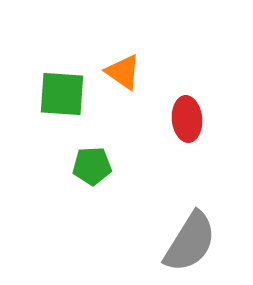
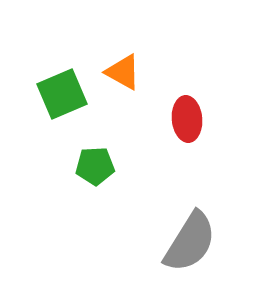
orange triangle: rotated 6 degrees counterclockwise
green square: rotated 27 degrees counterclockwise
green pentagon: moved 3 px right
